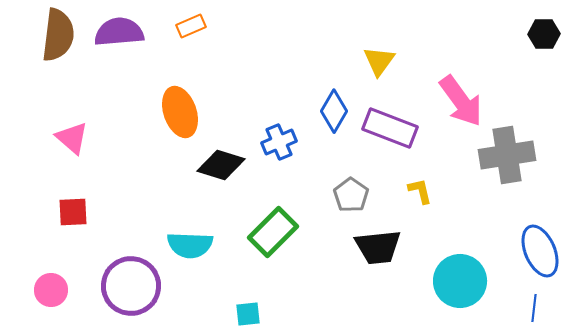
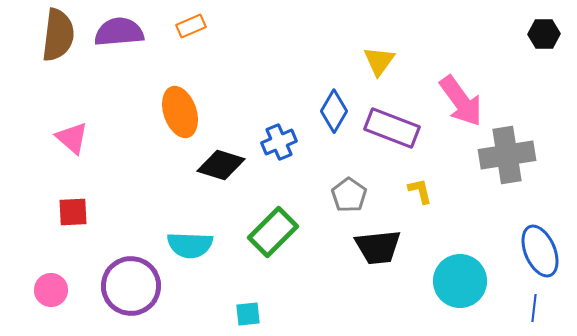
purple rectangle: moved 2 px right
gray pentagon: moved 2 px left
